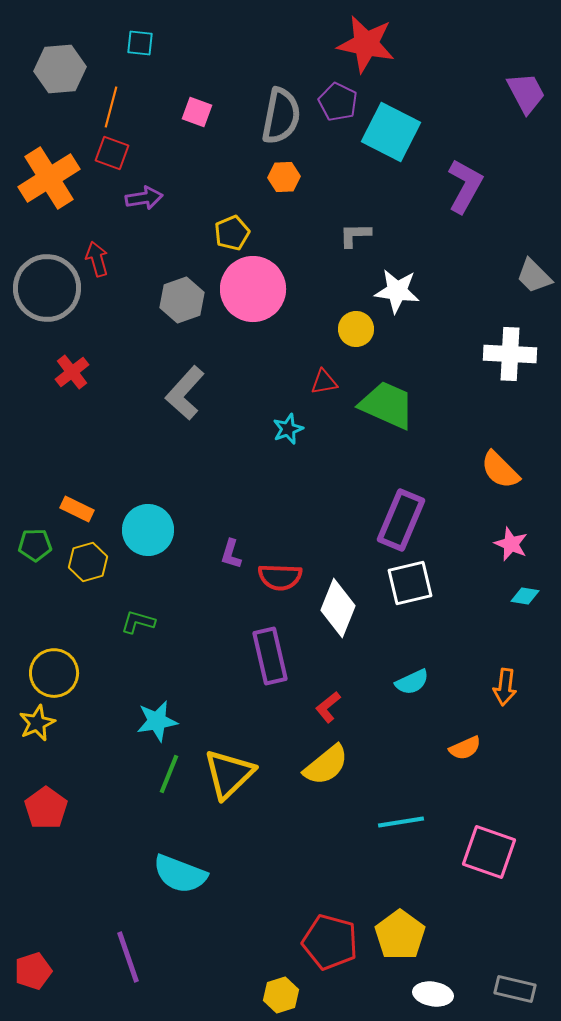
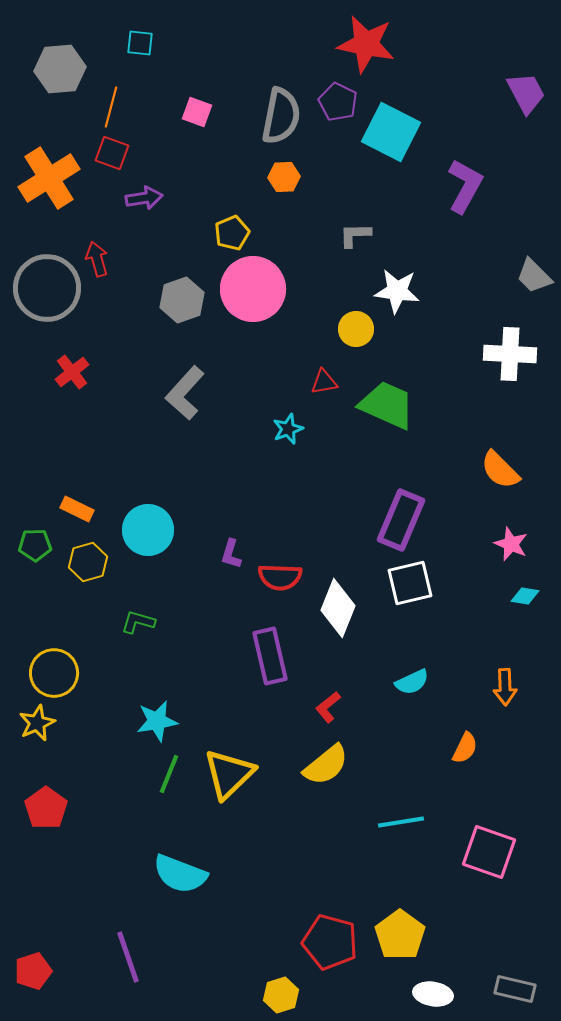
orange arrow at (505, 687): rotated 9 degrees counterclockwise
orange semicircle at (465, 748): rotated 40 degrees counterclockwise
